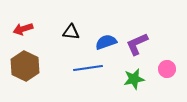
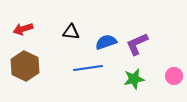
pink circle: moved 7 px right, 7 px down
